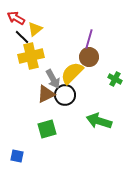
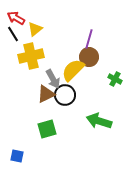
black line: moved 9 px left, 3 px up; rotated 14 degrees clockwise
yellow semicircle: moved 1 px right, 3 px up
